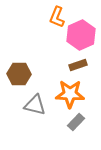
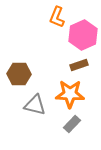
pink hexagon: moved 2 px right
brown rectangle: moved 1 px right
gray rectangle: moved 4 px left, 2 px down
